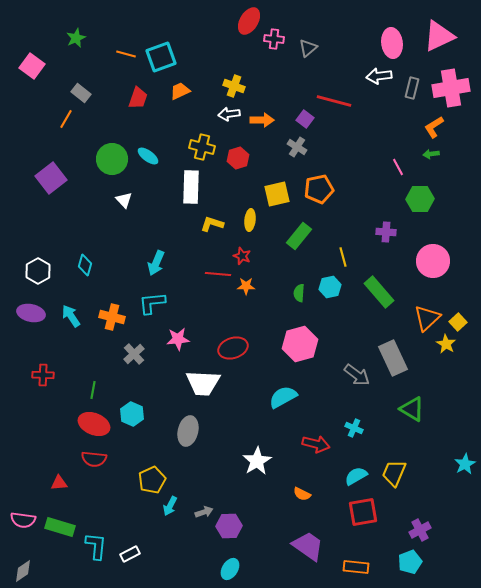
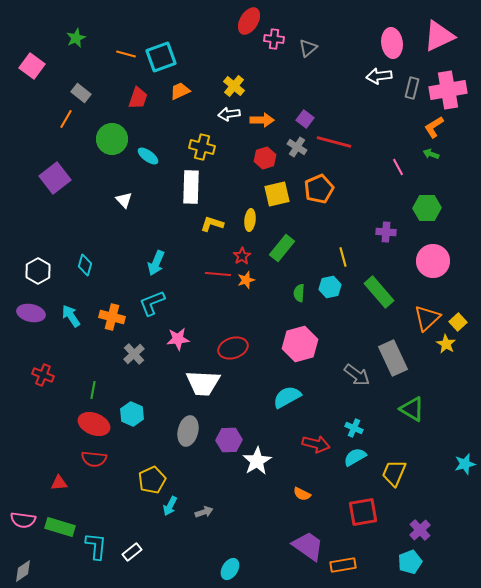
yellow cross at (234, 86): rotated 20 degrees clockwise
pink cross at (451, 88): moved 3 px left, 2 px down
red line at (334, 101): moved 41 px down
green arrow at (431, 154): rotated 28 degrees clockwise
red hexagon at (238, 158): moved 27 px right
green circle at (112, 159): moved 20 px up
purple square at (51, 178): moved 4 px right
orange pentagon at (319, 189): rotated 12 degrees counterclockwise
green hexagon at (420, 199): moved 7 px right, 9 px down
green rectangle at (299, 236): moved 17 px left, 12 px down
red star at (242, 256): rotated 18 degrees clockwise
orange star at (246, 286): moved 6 px up; rotated 18 degrees counterclockwise
cyan L-shape at (152, 303): rotated 16 degrees counterclockwise
red cross at (43, 375): rotated 20 degrees clockwise
cyan semicircle at (283, 397): moved 4 px right
cyan star at (465, 464): rotated 15 degrees clockwise
cyan semicircle at (356, 476): moved 1 px left, 19 px up
purple hexagon at (229, 526): moved 86 px up
purple cross at (420, 530): rotated 15 degrees counterclockwise
white rectangle at (130, 554): moved 2 px right, 2 px up; rotated 12 degrees counterclockwise
orange rectangle at (356, 567): moved 13 px left, 2 px up; rotated 15 degrees counterclockwise
